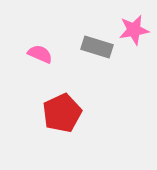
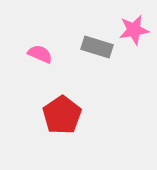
red pentagon: moved 2 px down; rotated 9 degrees counterclockwise
